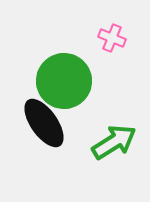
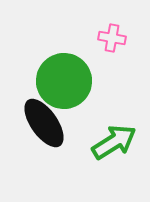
pink cross: rotated 12 degrees counterclockwise
